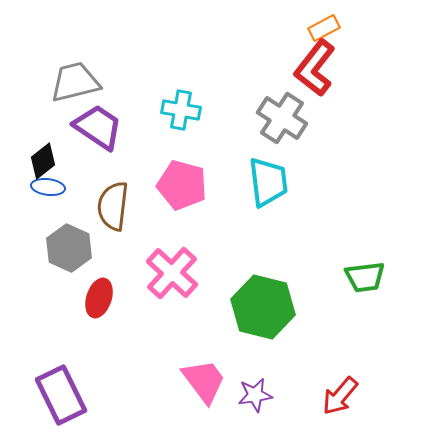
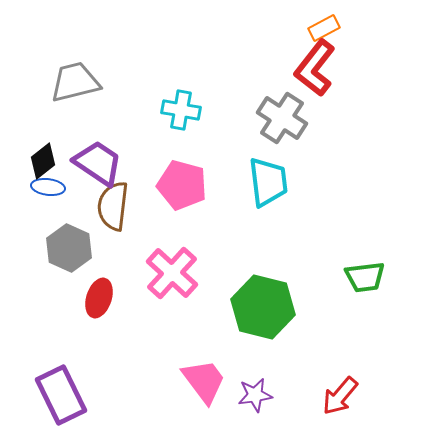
purple trapezoid: moved 36 px down
